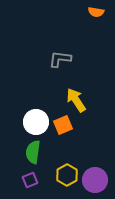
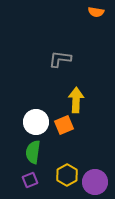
yellow arrow: rotated 35 degrees clockwise
orange square: moved 1 px right
purple circle: moved 2 px down
